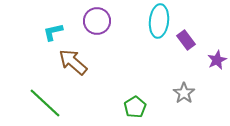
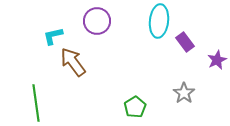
cyan L-shape: moved 4 px down
purple rectangle: moved 1 px left, 2 px down
brown arrow: rotated 12 degrees clockwise
green line: moved 9 px left; rotated 39 degrees clockwise
